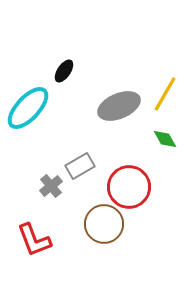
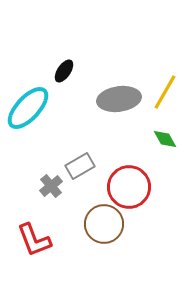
yellow line: moved 2 px up
gray ellipse: moved 7 px up; rotated 15 degrees clockwise
